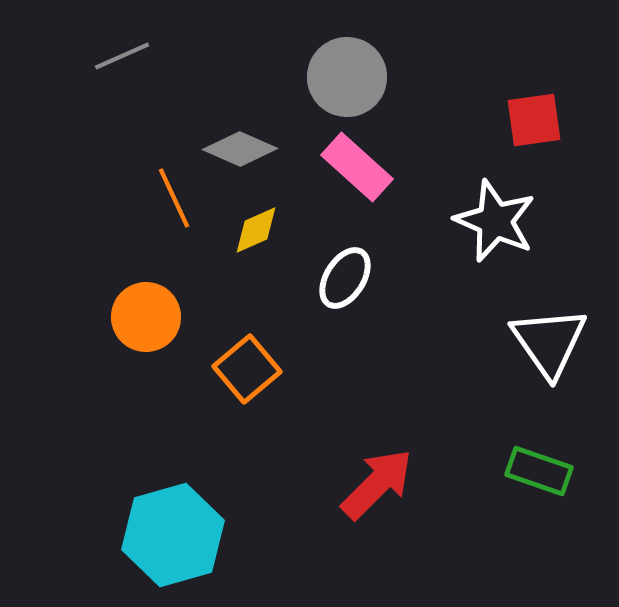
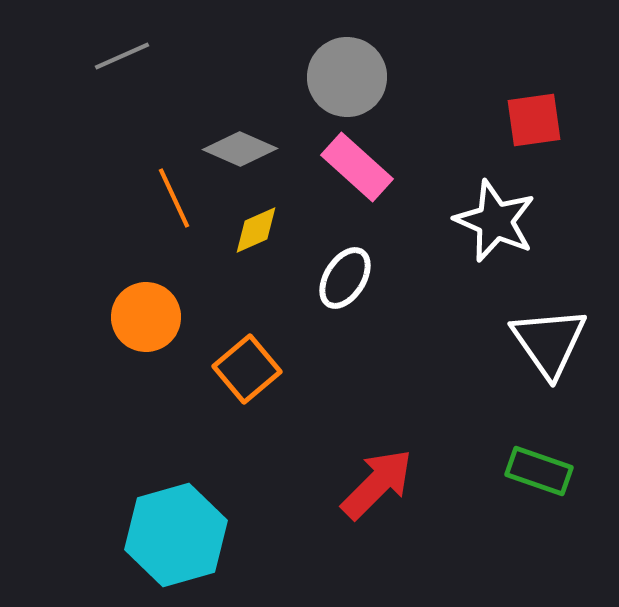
cyan hexagon: moved 3 px right
